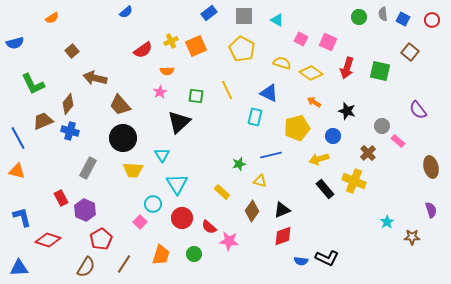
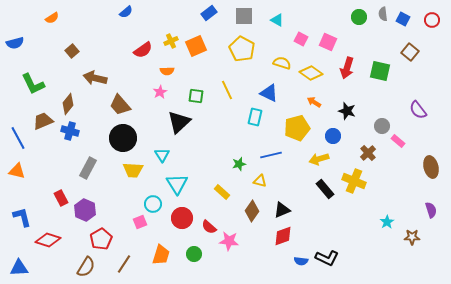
pink square at (140, 222): rotated 24 degrees clockwise
